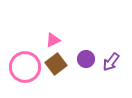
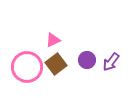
purple circle: moved 1 px right, 1 px down
pink circle: moved 2 px right
